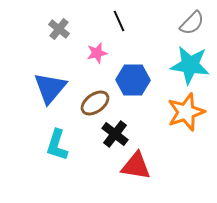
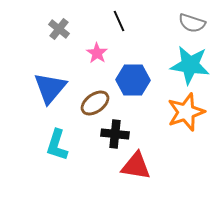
gray semicircle: rotated 64 degrees clockwise
pink star: rotated 25 degrees counterclockwise
black cross: rotated 32 degrees counterclockwise
